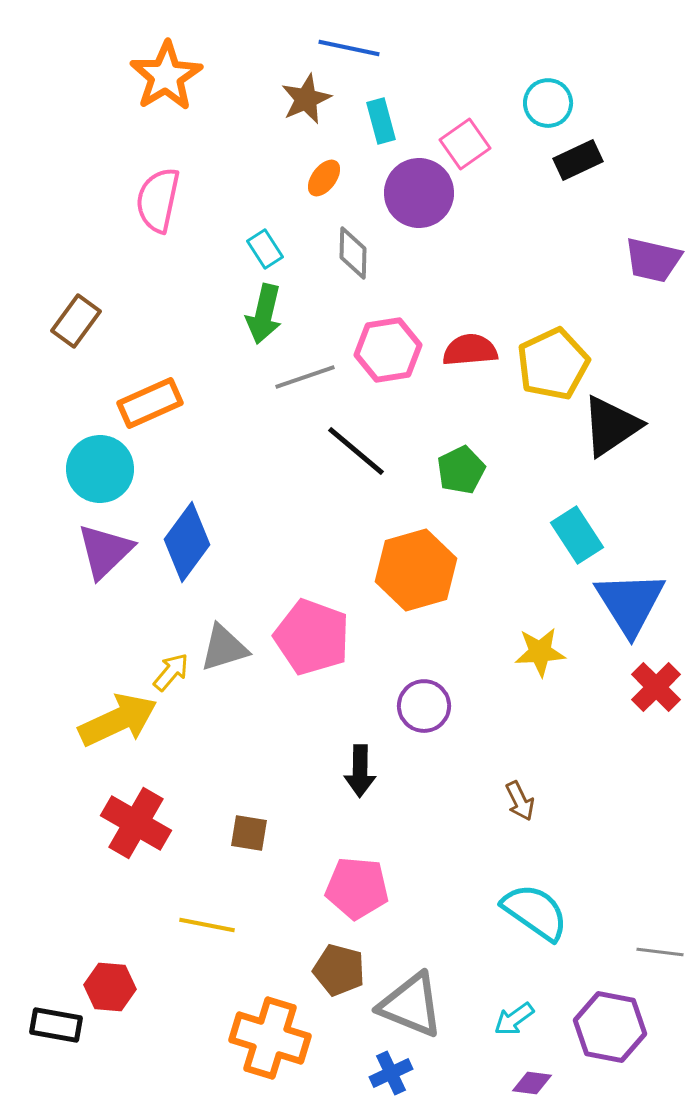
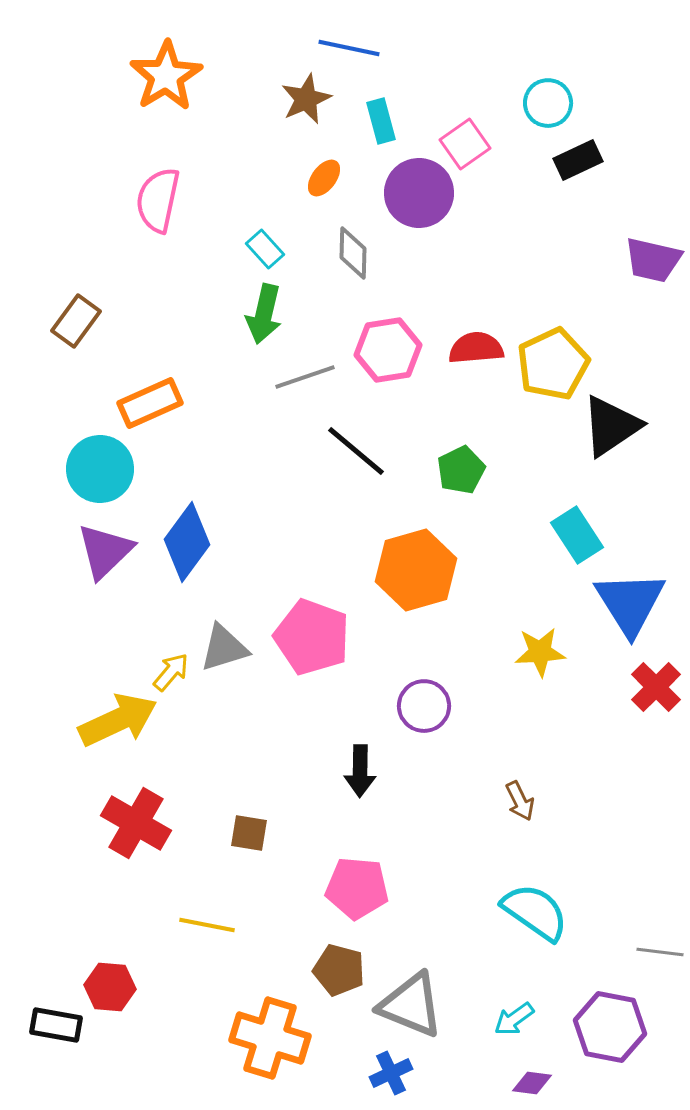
cyan rectangle at (265, 249): rotated 9 degrees counterclockwise
red semicircle at (470, 350): moved 6 px right, 2 px up
